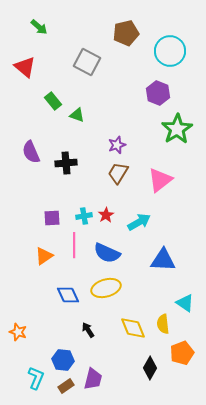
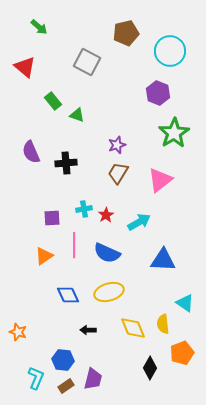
green star: moved 3 px left, 4 px down
cyan cross: moved 7 px up
yellow ellipse: moved 3 px right, 4 px down
black arrow: rotated 56 degrees counterclockwise
